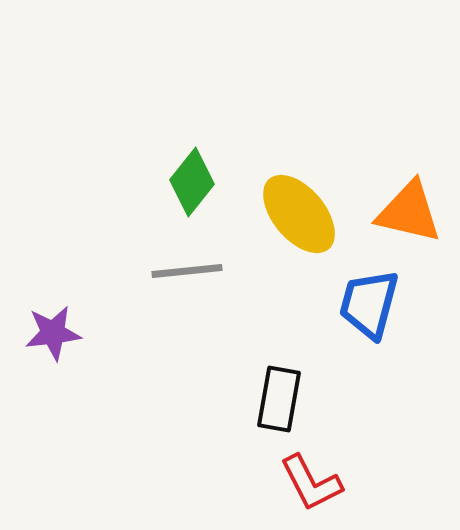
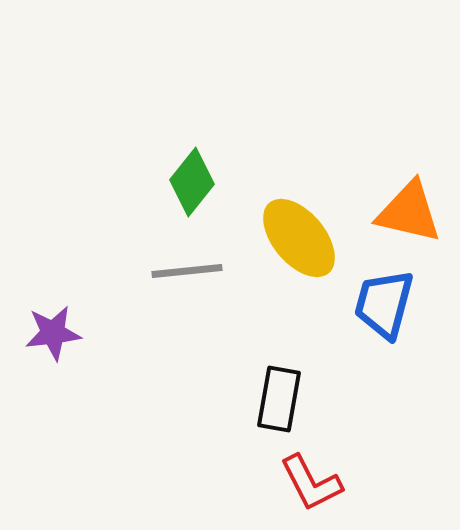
yellow ellipse: moved 24 px down
blue trapezoid: moved 15 px right
